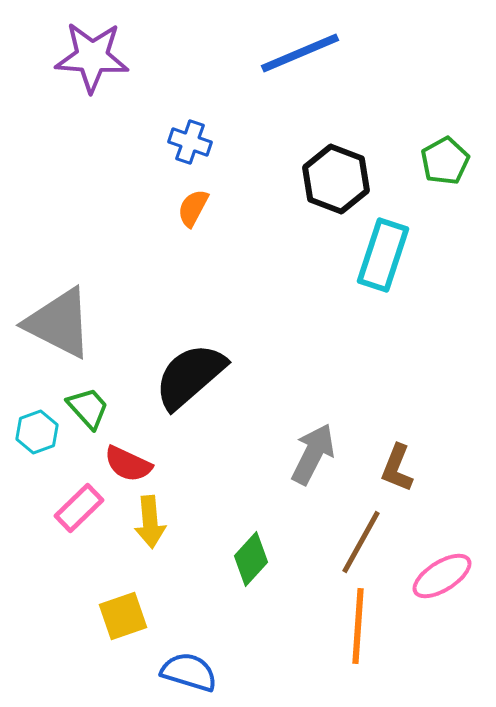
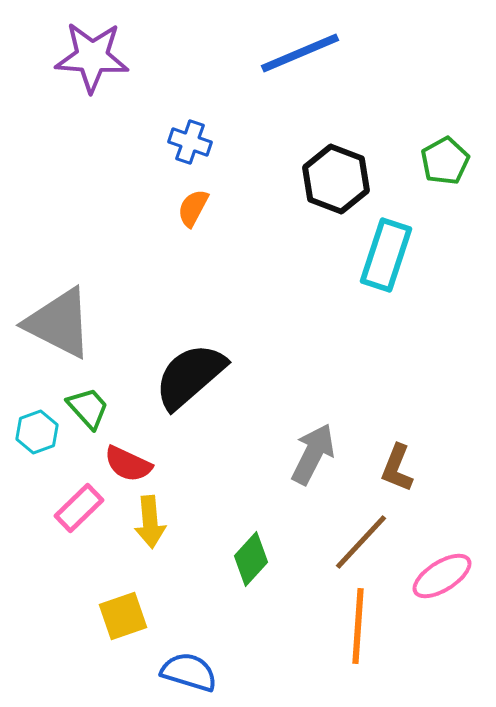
cyan rectangle: moved 3 px right
brown line: rotated 14 degrees clockwise
